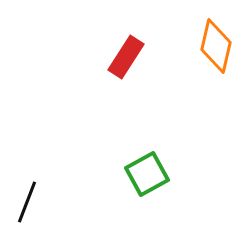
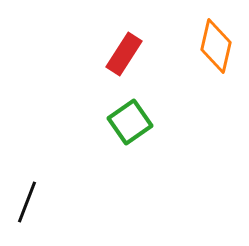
red rectangle: moved 2 px left, 3 px up
green square: moved 17 px left, 52 px up; rotated 6 degrees counterclockwise
